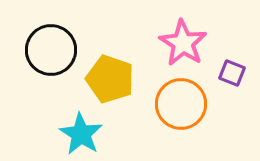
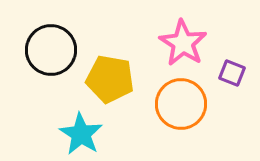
yellow pentagon: rotated 9 degrees counterclockwise
